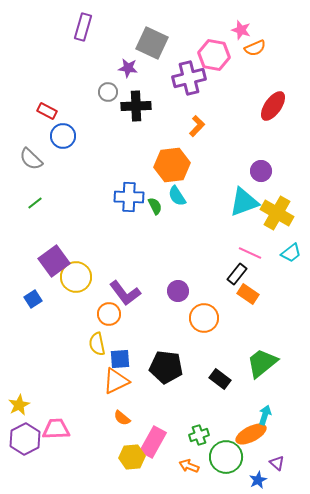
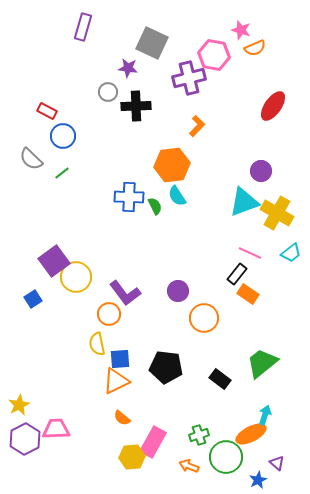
green line at (35, 203): moved 27 px right, 30 px up
